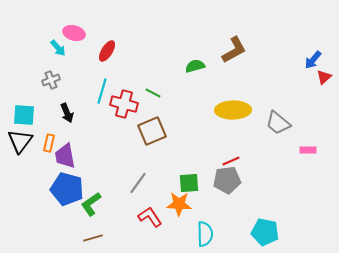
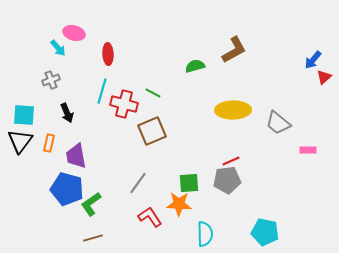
red ellipse: moved 1 px right, 3 px down; rotated 35 degrees counterclockwise
purple trapezoid: moved 11 px right
